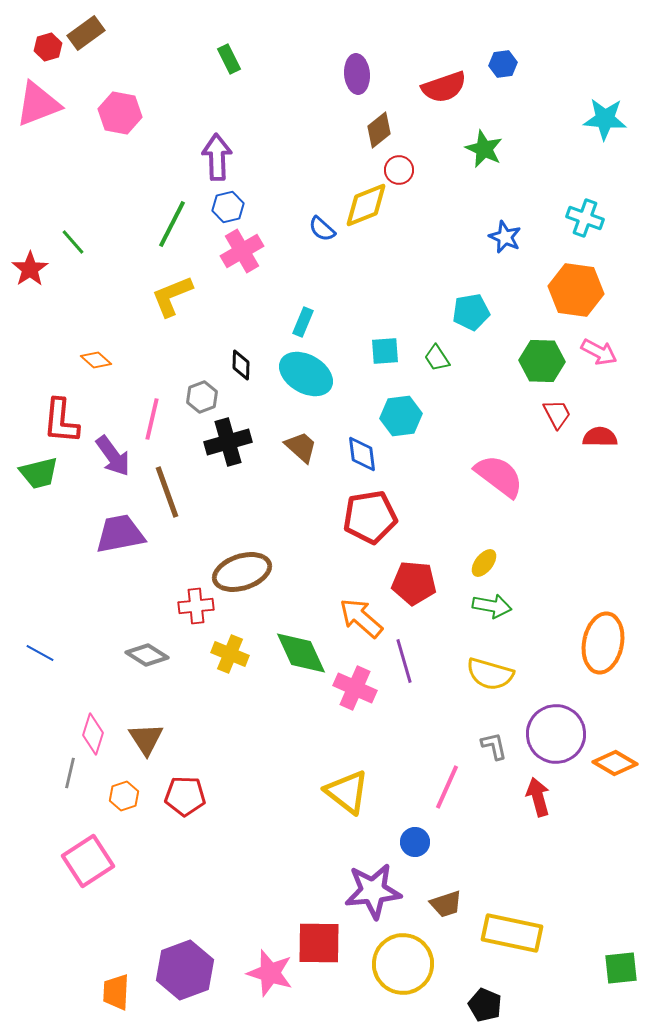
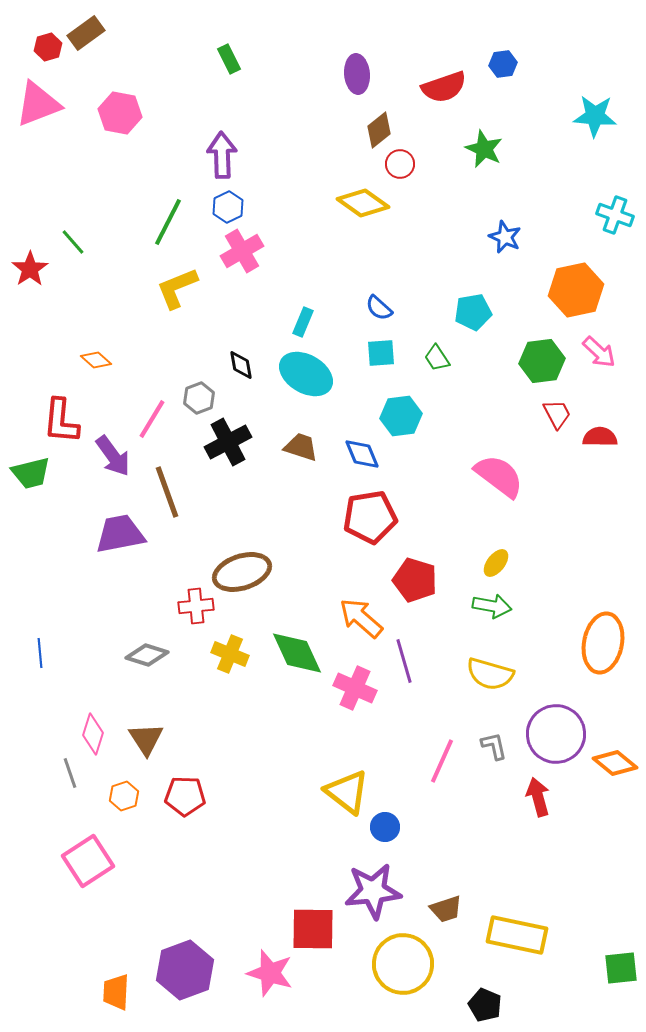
cyan star at (605, 119): moved 10 px left, 3 px up
purple arrow at (217, 157): moved 5 px right, 2 px up
red circle at (399, 170): moved 1 px right, 6 px up
yellow diamond at (366, 205): moved 3 px left, 2 px up; rotated 57 degrees clockwise
blue hexagon at (228, 207): rotated 12 degrees counterclockwise
cyan cross at (585, 218): moved 30 px right, 3 px up
green line at (172, 224): moved 4 px left, 2 px up
blue semicircle at (322, 229): moved 57 px right, 79 px down
orange hexagon at (576, 290): rotated 20 degrees counterclockwise
yellow L-shape at (172, 296): moved 5 px right, 8 px up
cyan pentagon at (471, 312): moved 2 px right
cyan square at (385, 351): moved 4 px left, 2 px down
pink arrow at (599, 352): rotated 15 degrees clockwise
green hexagon at (542, 361): rotated 9 degrees counterclockwise
black diamond at (241, 365): rotated 12 degrees counterclockwise
gray hexagon at (202, 397): moved 3 px left, 1 px down
pink line at (152, 419): rotated 18 degrees clockwise
black cross at (228, 442): rotated 12 degrees counterclockwise
brown trapezoid at (301, 447): rotated 24 degrees counterclockwise
blue diamond at (362, 454): rotated 15 degrees counterclockwise
green trapezoid at (39, 473): moved 8 px left
yellow ellipse at (484, 563): moved 12 px right
red pentagon at (414, 583): moved 1 px right, 3 px up; rotated 12 degrees clockwise
blue line at (40, 653): rotated 56 degrees clockwise
green diamond at (301, 653): moved 4 px left
gray diamond at (147, 655): rotated 15 degrees counterclockwise
orange diamond at (615, 763): rotated 9 degrees clockwise
gray line at (70, 773): rotated 32 degrees counterclockwise
pink line at (447, 787): moved 5 px left, 26 px up
blue circle at (415, 842): moved 30 px left, 15 px up
brown trapezoid at (446, 904): moved 5 px down
yellow rectangle at (512, 933): moved 5 px right, 2 px down
red square at (319, 943): moved 6 px left, 14 px up
